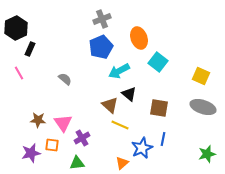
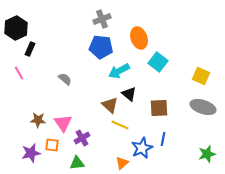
blue pentagon: rotated 30 degrees clockwise
brown square: rotated 12 degrees counterclockwise
